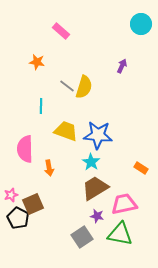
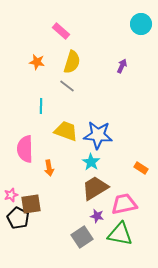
yellow semicircle: moved 12 px left, 25 px up
brown square: moved 2 px left; rotated 15 degrees clockwise
